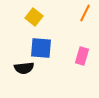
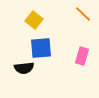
orange line: moved 2 px left, 1 px down; rotated 72 degrees counterclockwise
yellow square: moved 3 px down
blue square: rotated 10 degrees counterclockwise
